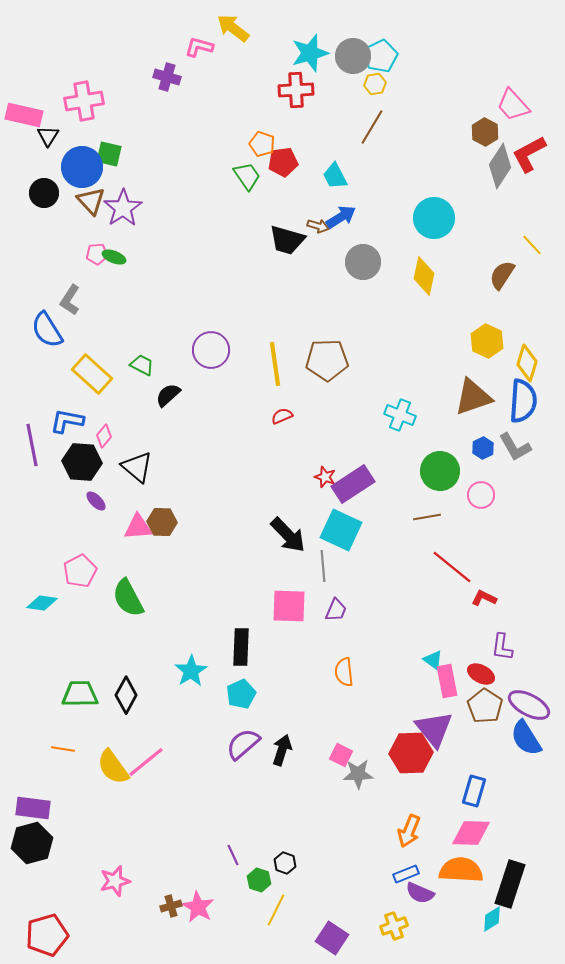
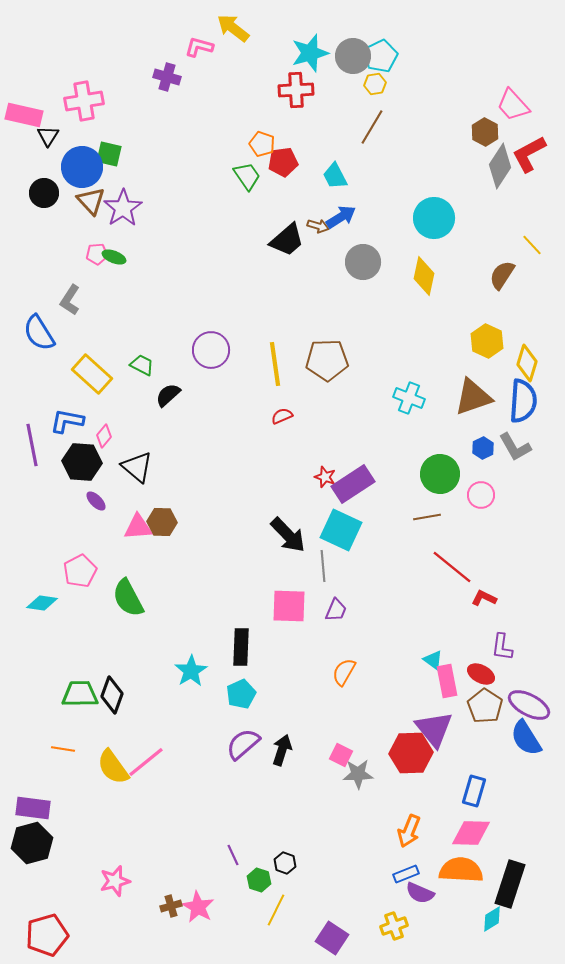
black trapezoid at (287, 240): rotated 57 degrees counterclockwise
blue semicircle at (47, 330): moved 8 px left, 3 px down
cyan cross at (400, 415): moved 9 px right, 17 px up
green circle at (440, 471): moved 3 px down
orange semicircle at (344, 672): rotated 36 degrees clockwise
black diamond at (126, 695): moved 14 px left; rotated 9 degrees counterclockwise
